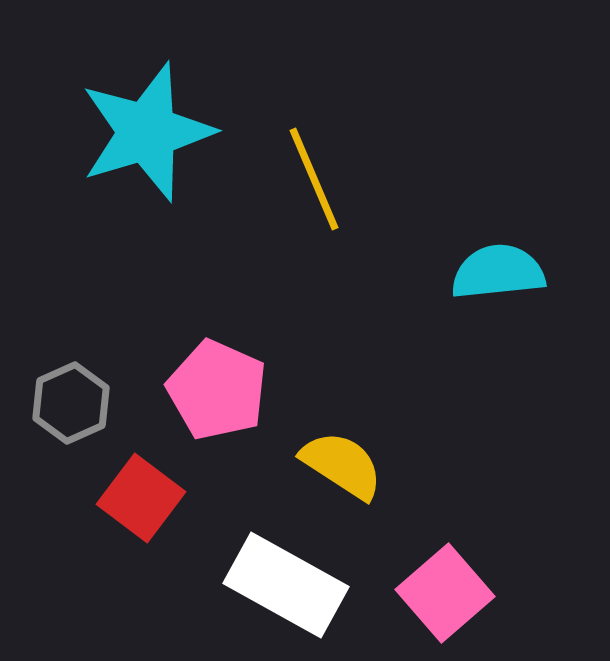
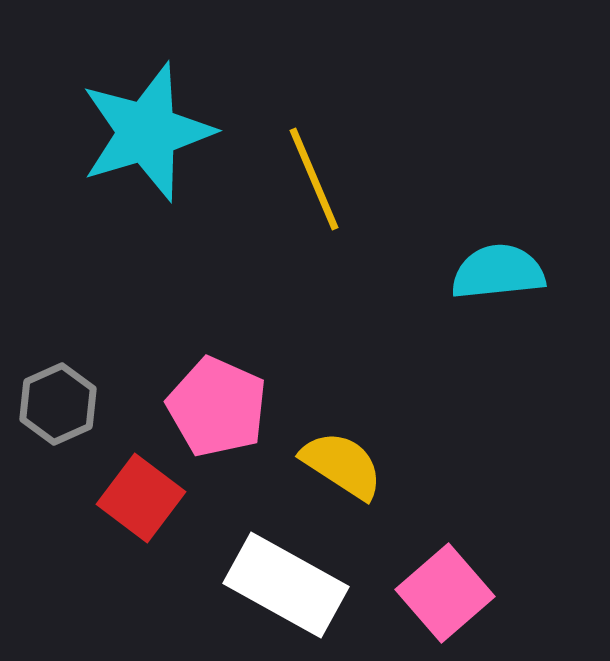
pink pentagon: moved 17 px down
gray hexagon: moved 13 px left, 1 px down
